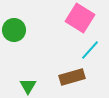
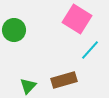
pink square: moved 3 px left, 1 px down
brown rectangle: moved 8 px left, 3 px down
green triangle: rotated 12 degrees clockwise
